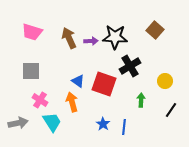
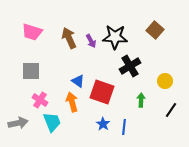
purple arrow: rotated 64 degrees clockwise
red square: moved 2 px left, 8 px down
cyan trapezoid: rotated 10 degrees clockwise
